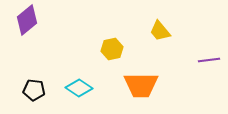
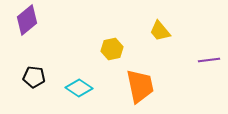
orange trapezoid: moved 1 px left, 1 px down; rotated 102 degrees counterclockwise
black pentagon: moved 13 px up
